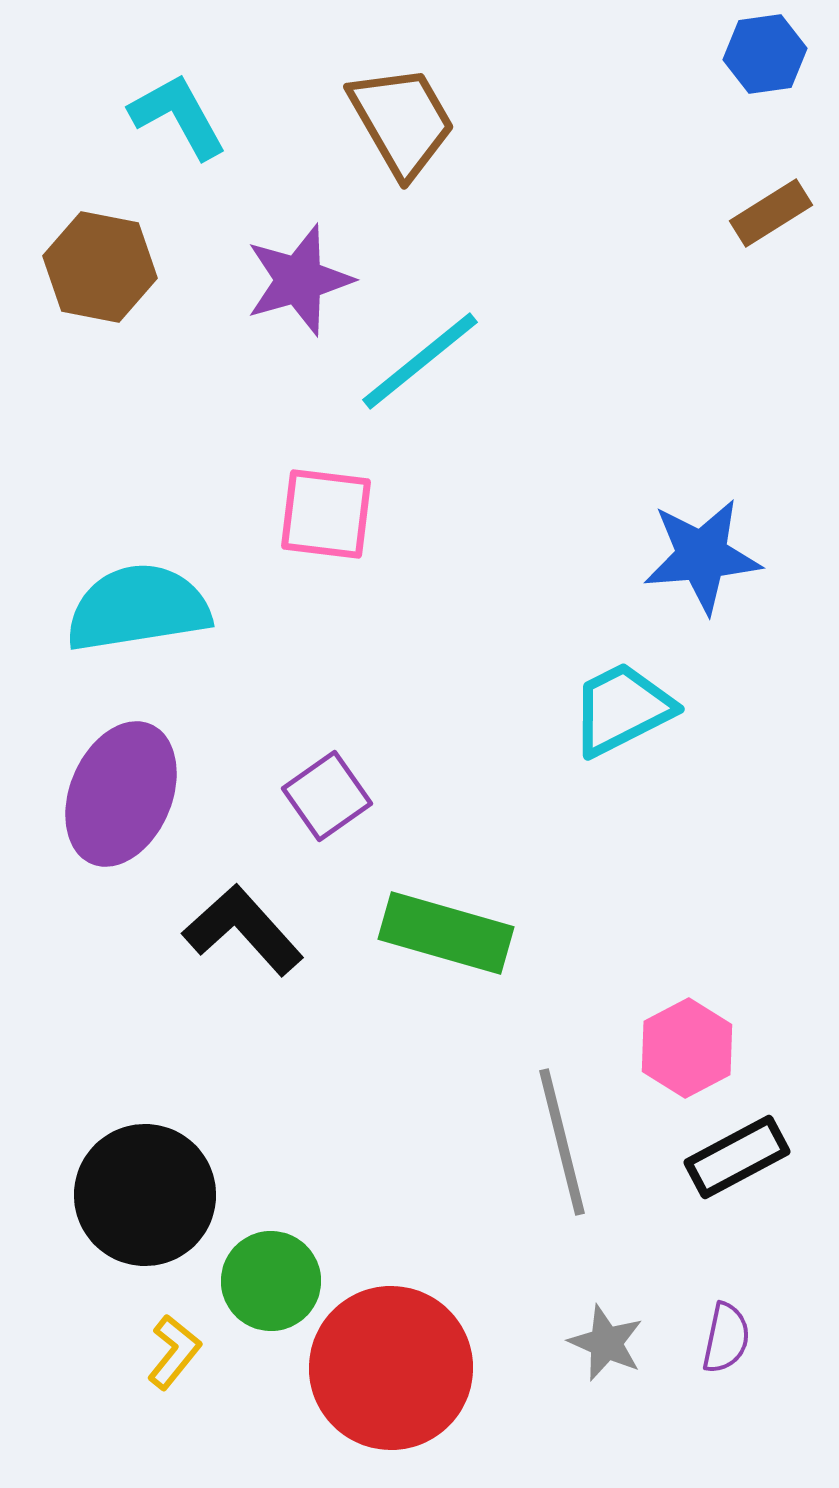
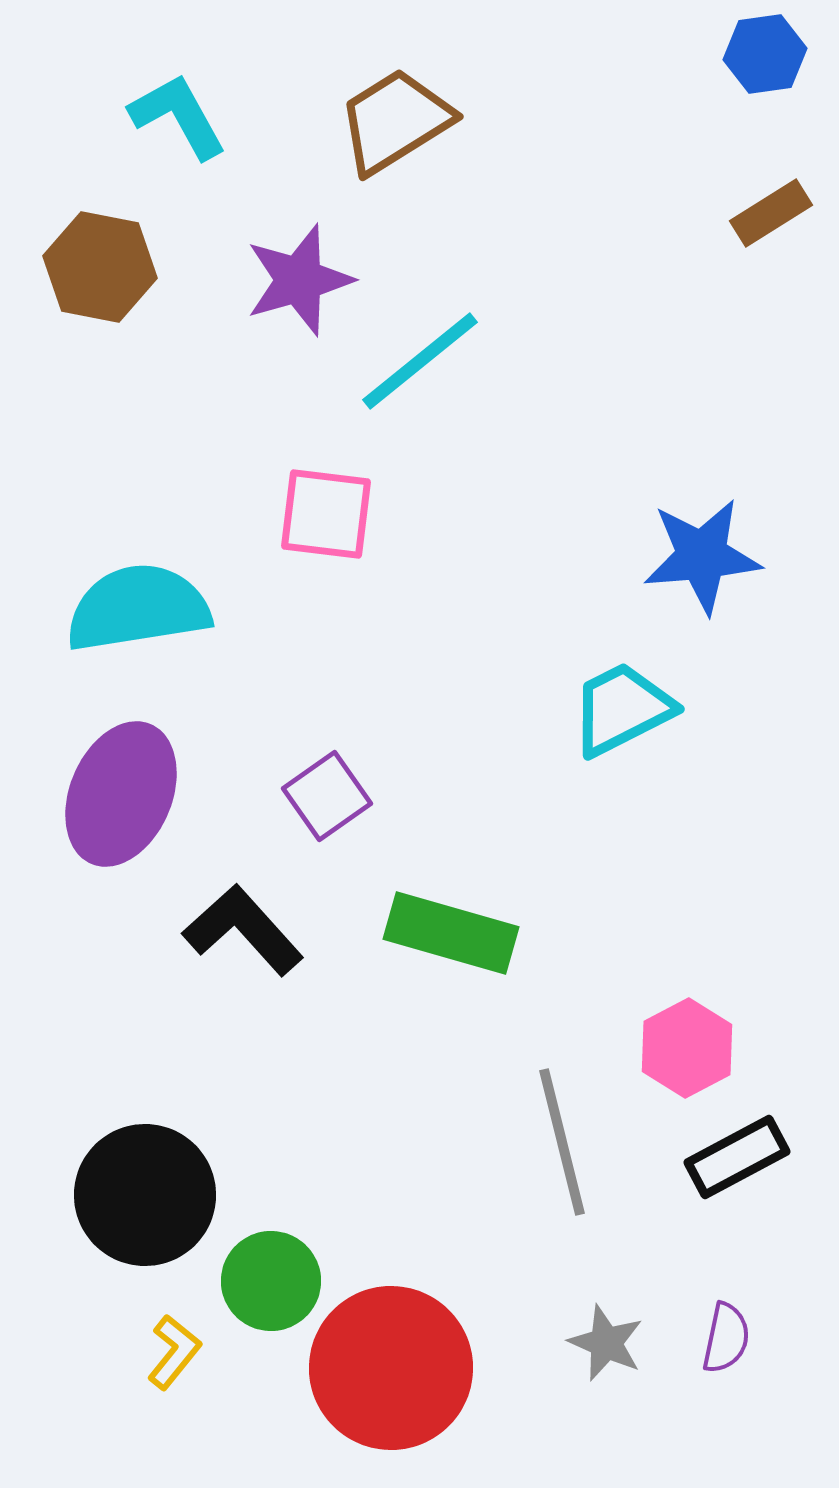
brown trapezoid: moved 7 px left; rotated 92 degrees counterclockwise
green rectangle: moved 5 px right
